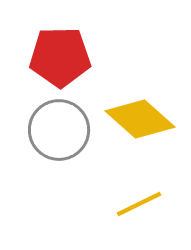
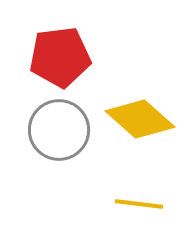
red pentagon: rotated 6 degrees counterclockwise
yellow line: rotated 33 degrees clockwise
